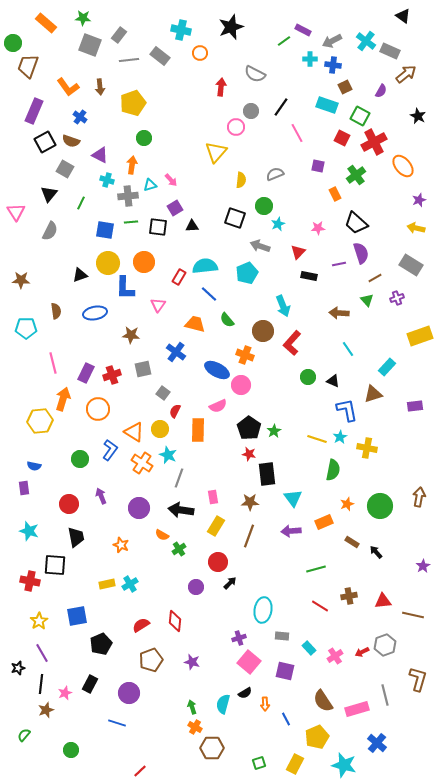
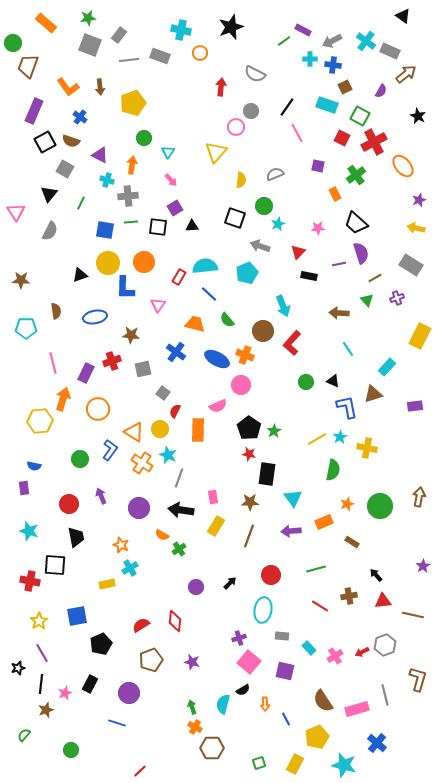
green star at (83, 18): moved 5 px right; rotated 14 degrees counterclockwise
gray rectangle at (160, 56): rotated 18 degrees counterclockwise
black line at (281, 107): moved 6 px right
cyan triangle at (150, 185): moved 18 px right, 33 px up; rotated 40 degrees counterclockwise
blue ellipse at (95, 313): moved 4 px down
yellow rectangle at (420, 336): rotated 45 degrees counterclockwise
blue ellipse at (217, 370): moved 11 px up
red cross at (112, 375): moved 14 px up
green circle at (308, 377): moved 2 px left, 5 px down
blue L-shape at (347, 410): moved 3 px up
yellow line at (317, 439): rotated 48 degrees counterclockwise
black rectangle at (267, 474): rotated 15 degrees clockwise
black arrow at (376, 552): moved 23 px down
red circle at (218, 562): moved 53 px right, 13 px down
cyan cross at (130, 584): moved 16 px up
black semicircle at (245, 693): moved 2 px left, 3 px up
